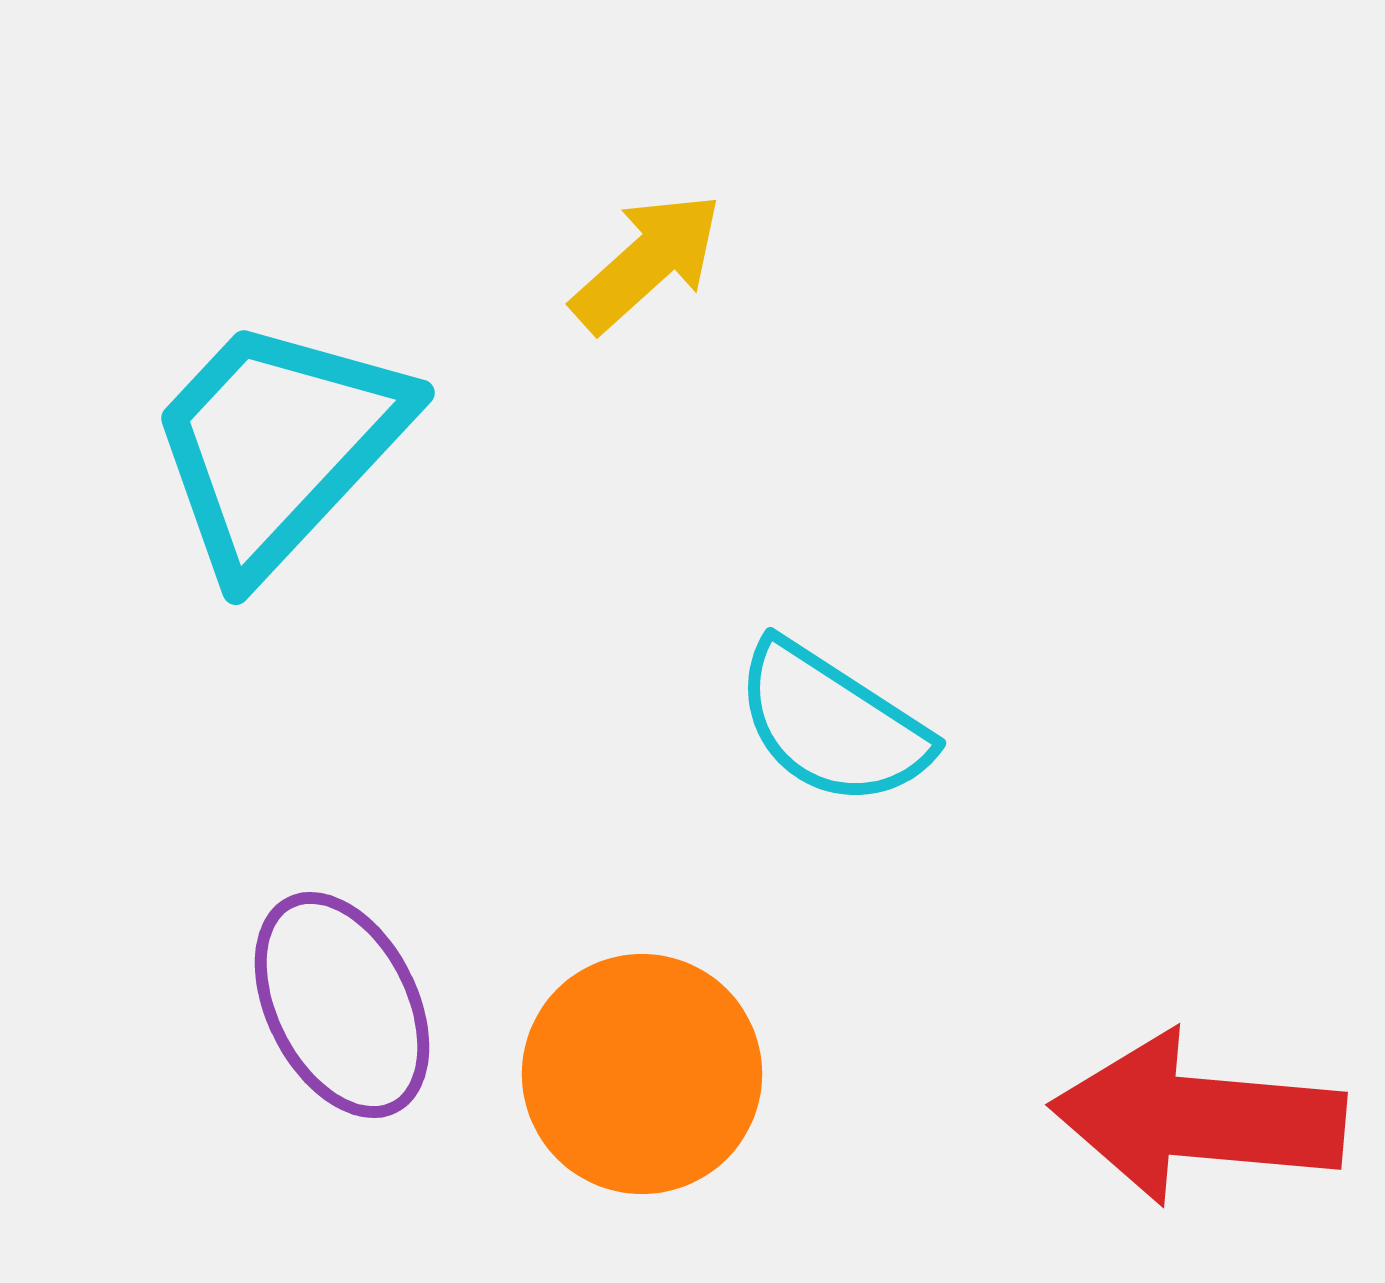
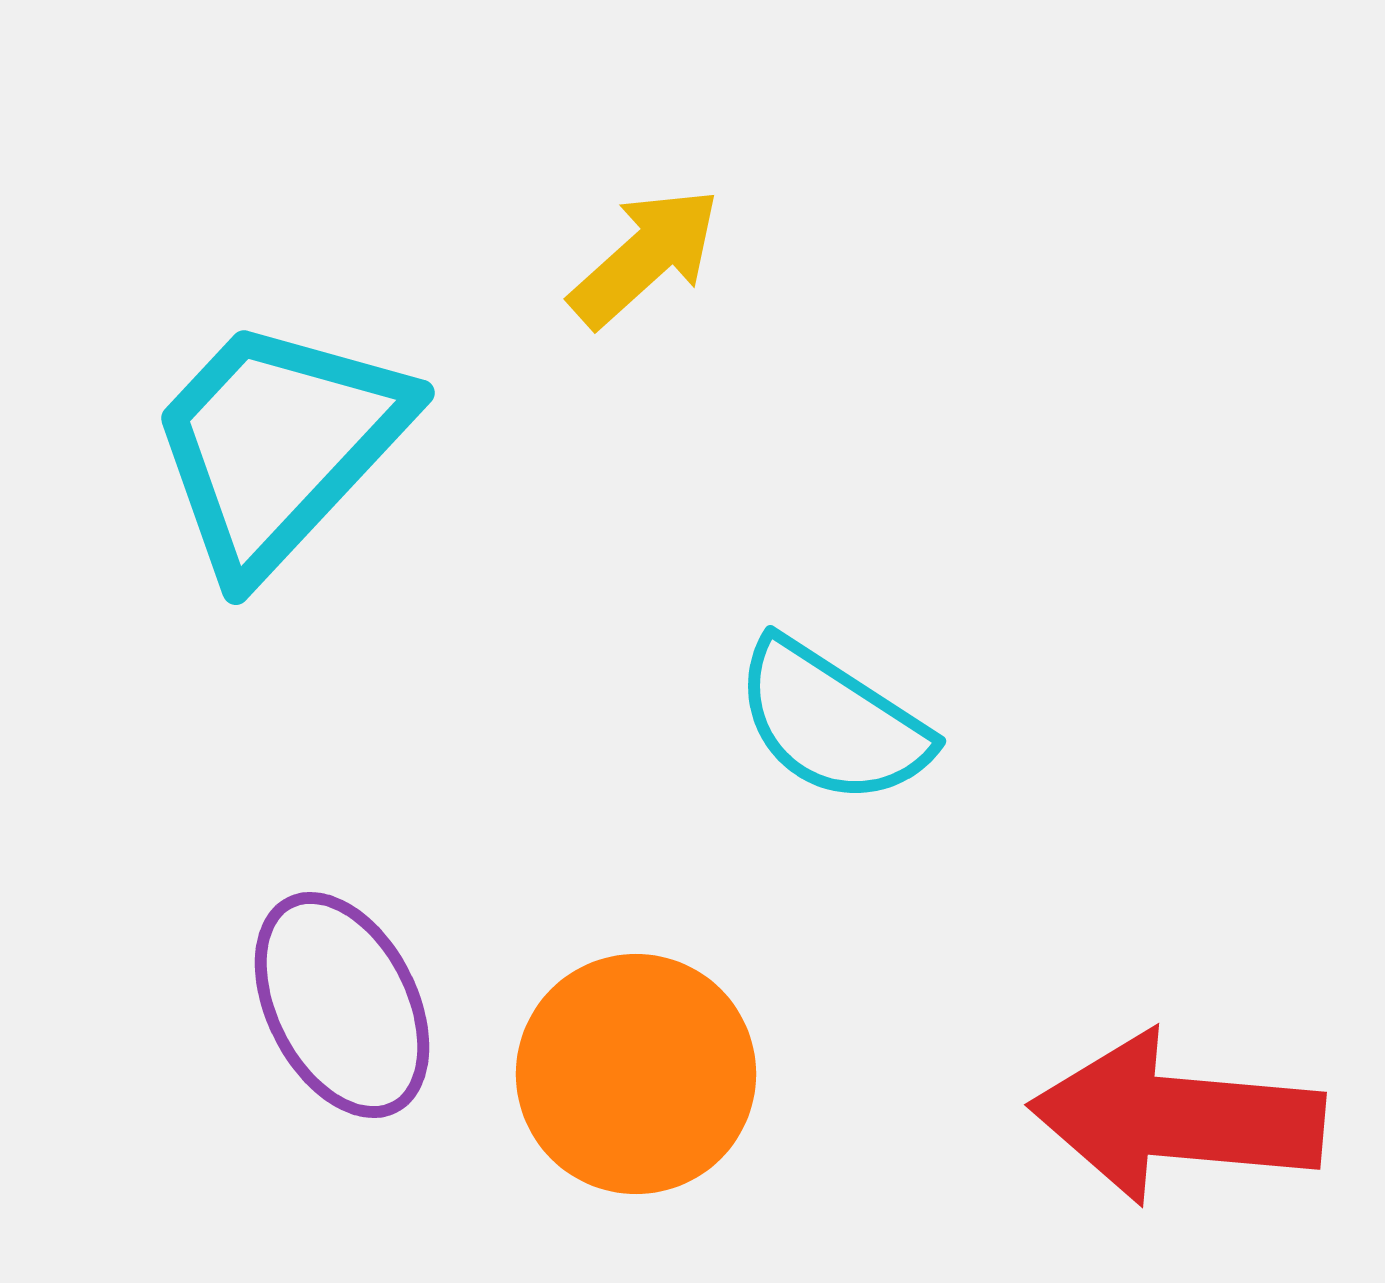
yellow arrow: moved 2 px left, 5 px up
cyan semicircle: moved 2 px up
orange circle: moved 6 px left
red arrow: moved 21 px left
